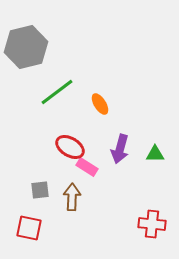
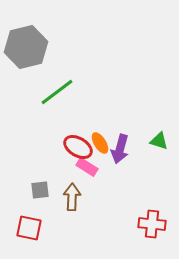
orange ellipse: moved 39 px down
red ellipse: moved 8 px right
green triangle: moved 4 px right, 13 px up; rotated 18 degrees clockwise
